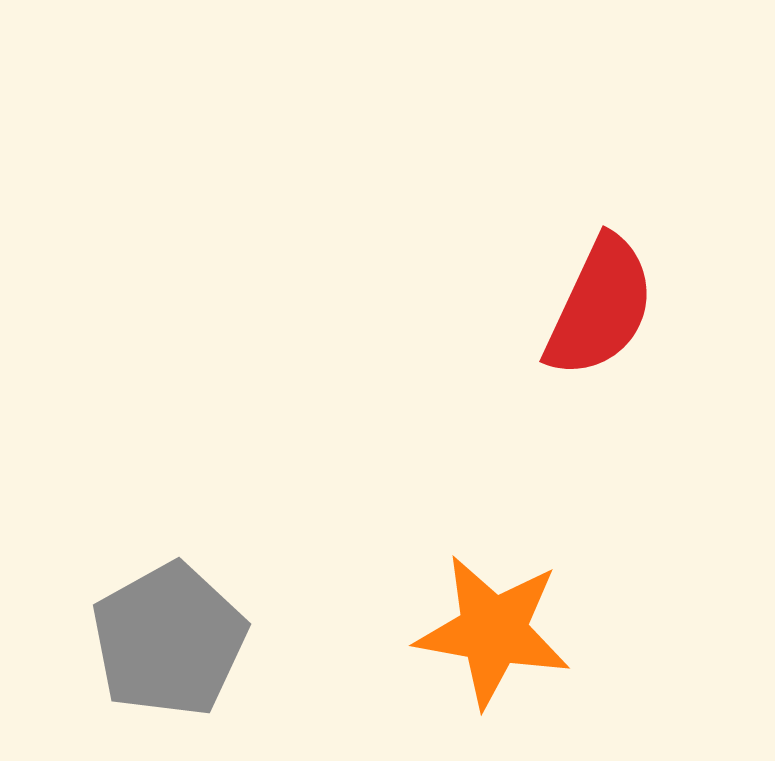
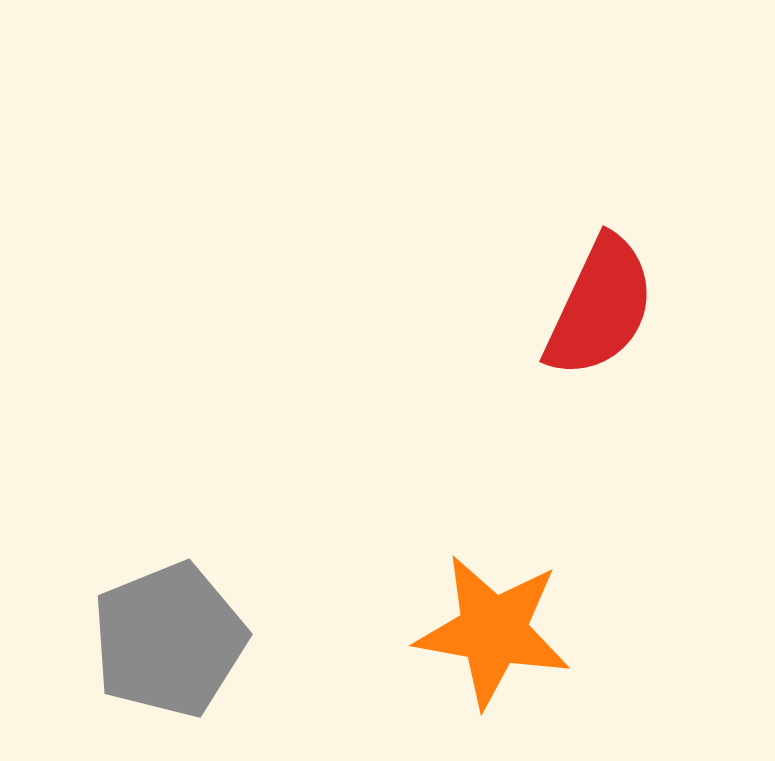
gray pentagon: rotated 7 degrees clockwise
